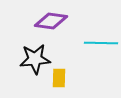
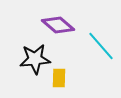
purple diamond: moved 7 px right, 4 px down; rotated 32 degrees clockwise
cyan line: moved 3 px down; rotated 48 degrees clockwise
